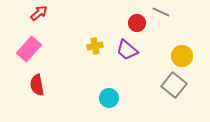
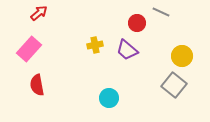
yellow cross: moved 1 px up
